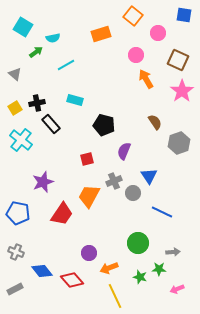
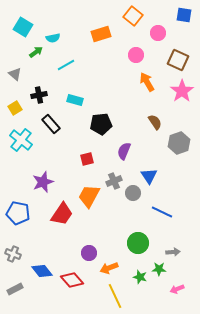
orange arrow at (146, 79): moved 1 px right, 3 px down
black cross at (37, 103): moved 2 px right, 8 px up
black pentagon at (104, 125): moved 3 px left, 1 px up; rotated 20 degrees counterclockwise
gray cross at (16, 252): moved 3 px left, 2 px down
